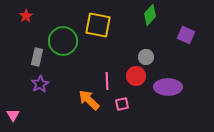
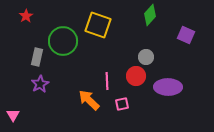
yellow square: rotated 8 degrees clockwise
